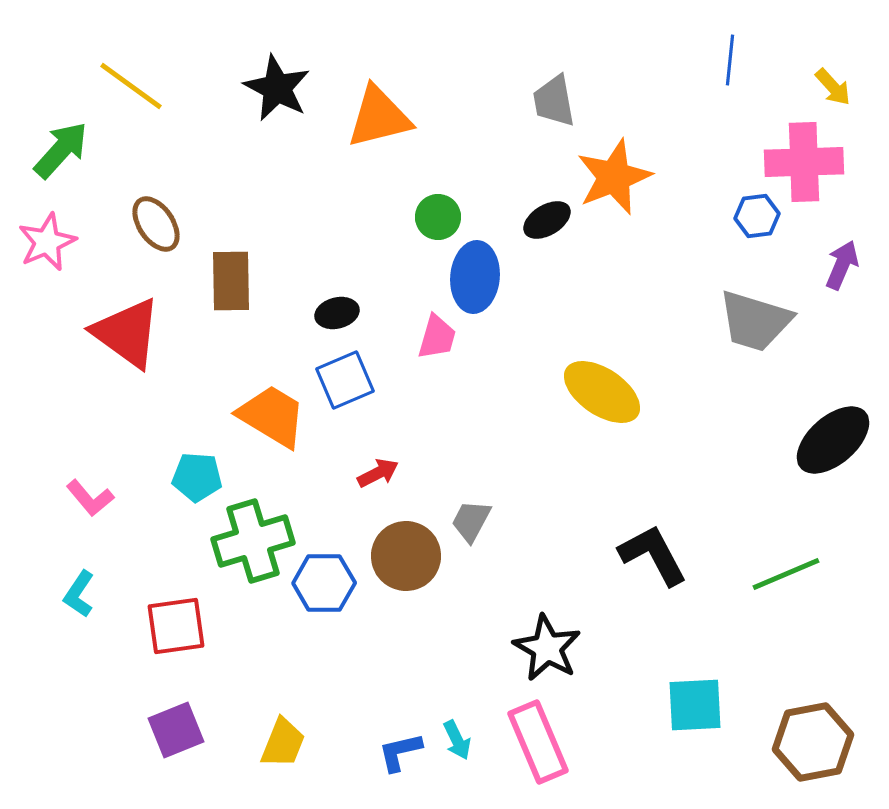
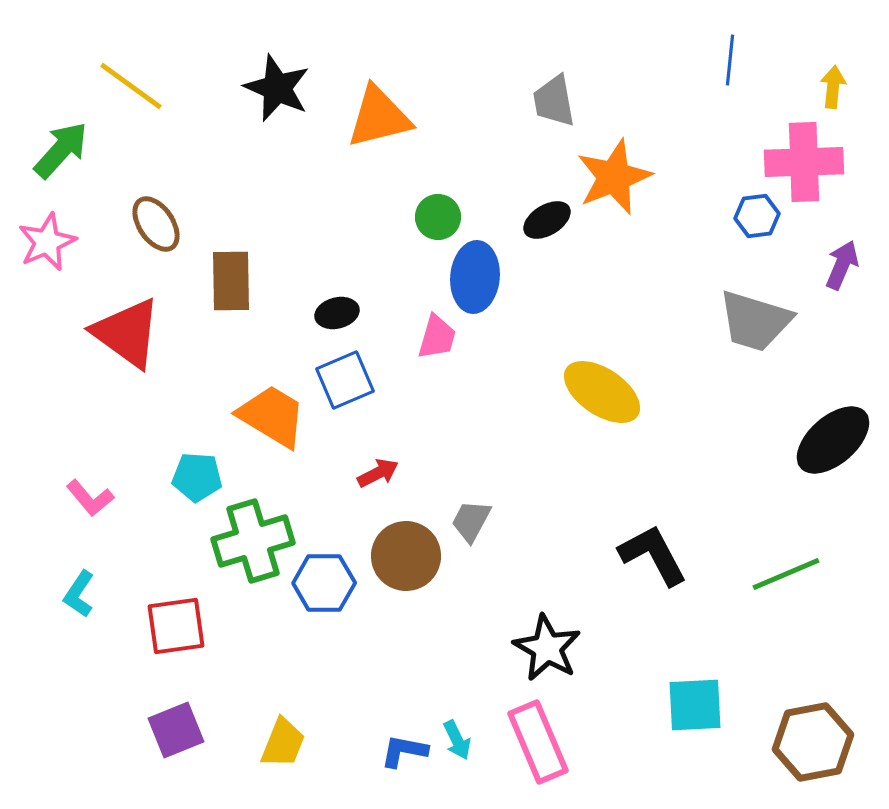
yellow arrow at (833, 87): rotated 132 degrees counterclockwise
black star at (277, 88): rotated 4 degrees counterclockwise
blue L-shape at (400, 752): moved 4 px right, 1 px up; rotated 24 degrees clockwise
